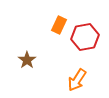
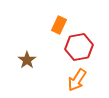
red hexagon: moved 6 px left, 10 px down
